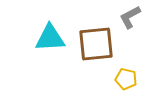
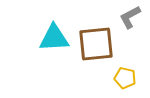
cyan triangle: moved 4 px right
yellow pentagon: moved 1 px left, 1 px up
